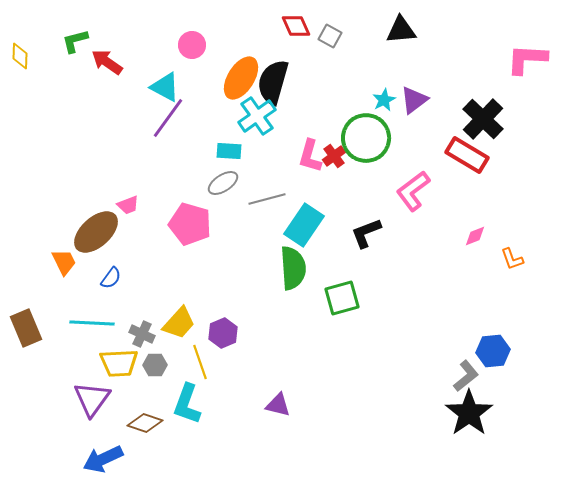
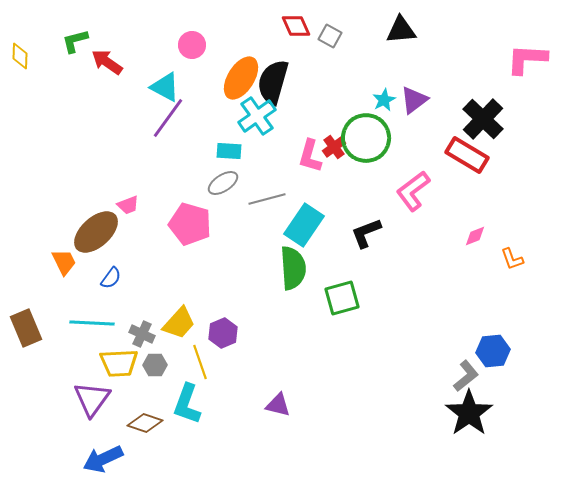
red cross at (334, 156): moved 9 px up
